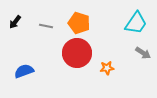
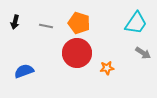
black arrow: rotated 24 degrees counterclockwise
